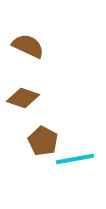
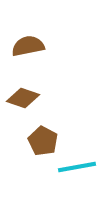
brown semicircle: rotated 36 degrees counterclockwise
cyan line: moved 2 px right, 8 px down
